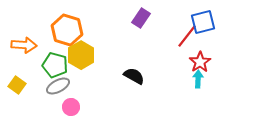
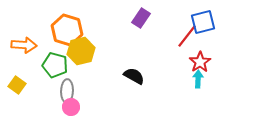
yellow hexagon: moved 4 px up; rotated 16 degrees clockwise
gray ellipse: moved 9 px right, 5 px down; rotated 60 degrees counterclockwise
